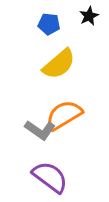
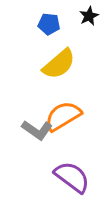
orange semicircle: moved 1 px left, 1 px down
gray L-shape: moved 3 px left
purple semicircle: moved 22 px right
